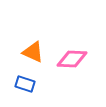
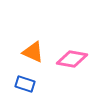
pink diamond: rotated 8 degrees clockwise
